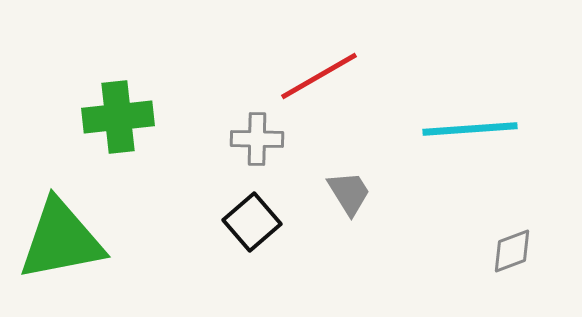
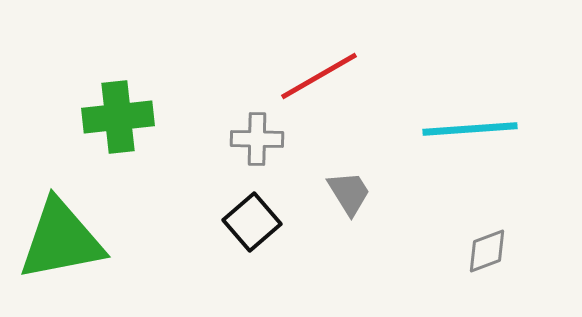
gray diamond: moved 25 px left
